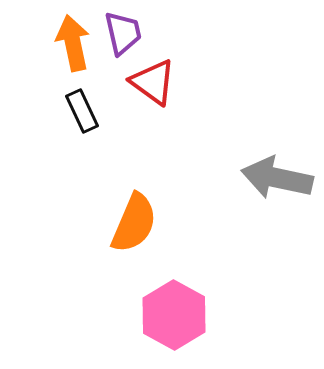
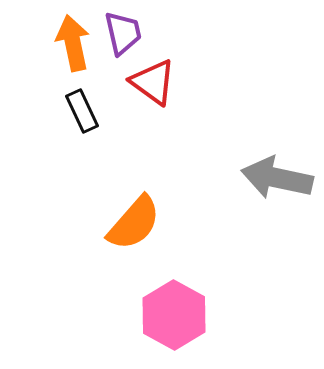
orange semicircle: rotated 18 degrees clockwise
